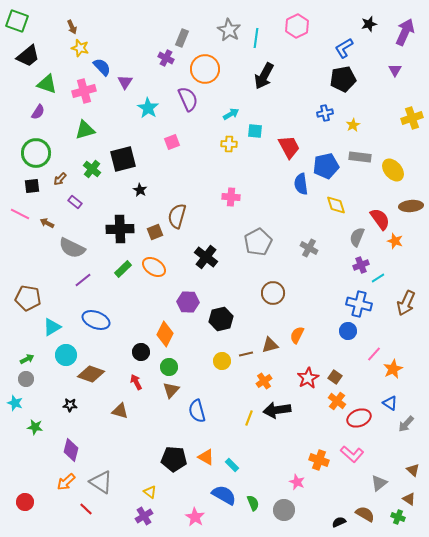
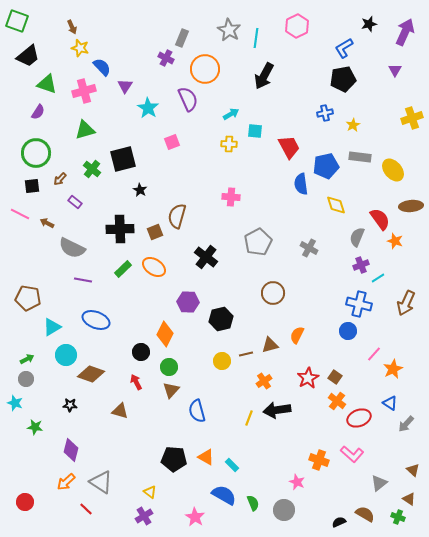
purple triangle at (125, 82): moved 4 px down
purple line at (83, 280): rotated 48 degrees clockwise
